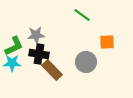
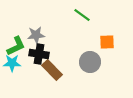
green L-shape: moved 2 px right
gray circle: moved 4 px right
